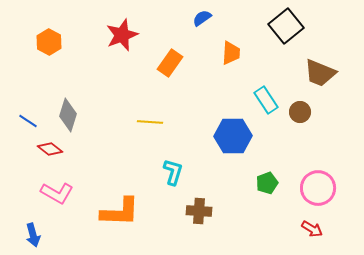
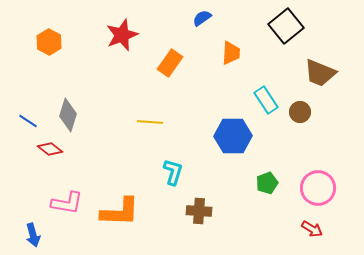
pink L-shape: moved 10 px right, 10 px down; rotated 20 degrees counterclockwise
